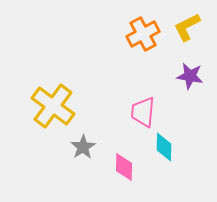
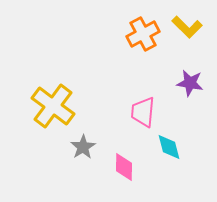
yellow L-shape: rotated 108 degrees counterclockwise
purple star: moved 7 px down
cyan diamond: moved 5 px right; rotated 16 degrees counterclockwise
